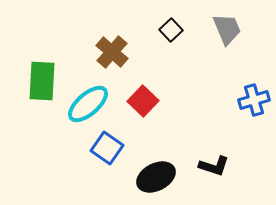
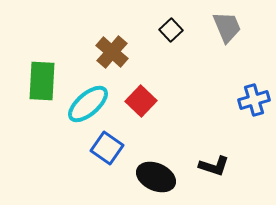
gray trapezoid: moved 2 px up
red square: moved 2 px left
black ellipse: rotated 51 degrees clockwise
